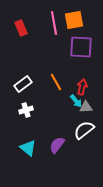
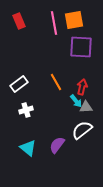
red rectangle: moved 2 px left, 7 px up
white rectangle: moved 4 px left
white semicircle: moved 2 px left
